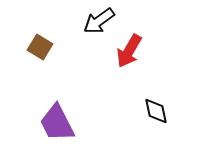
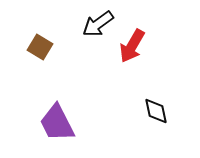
black arrow: moved 1 px left, 3 px down
red arrow: moved 3 px right, 5 px up
